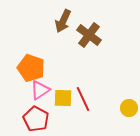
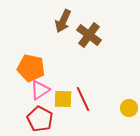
orange pentagon: rotated 8 degrees counterclockwise
yellow square: moved 1 px down
red pentagon: moved 4 px right
